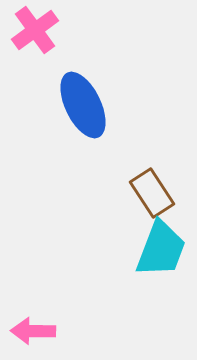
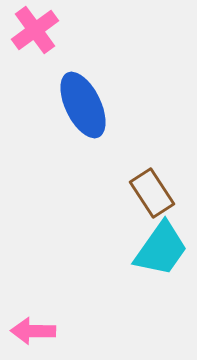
cyan trapezoid: rotated 14 degrees clockwise
